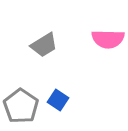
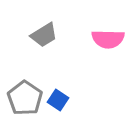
gray trapezoid: moved 10 px up
gray pentagon: moved 4 px right, 8 px up
